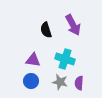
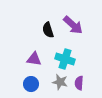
purple arrow: rotated 20 degrees counterclockwise
black semicircle: moved 2 px right
purple triangle: moved 1 px right, 1 px up
blue circle: moved 3 px down
